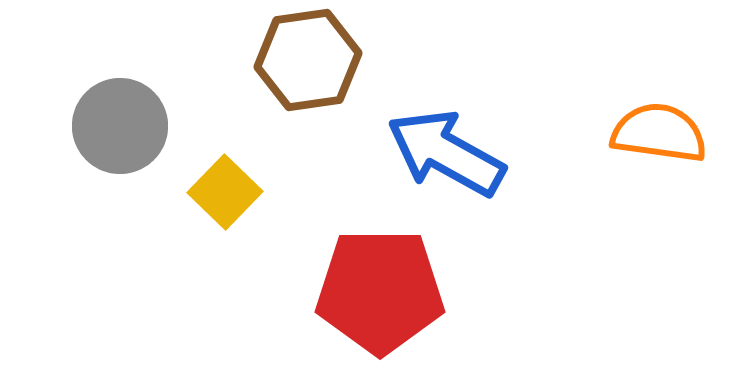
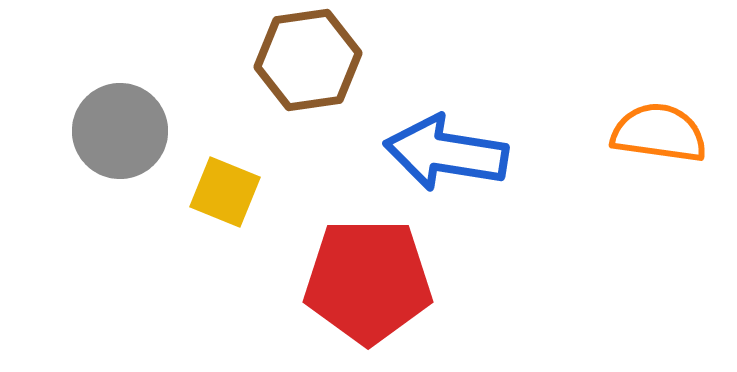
gray circle: moved 5 px down
blue arrow: rotated 20 degrees counterclockwise
yellow square: rotated 22 degrees counterclockwise
red pentagon: moved 12 px left, 10 px up
